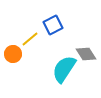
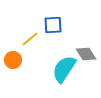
blue square: rotated 24 degrees clockwise
orange circle: moved 6 px down
